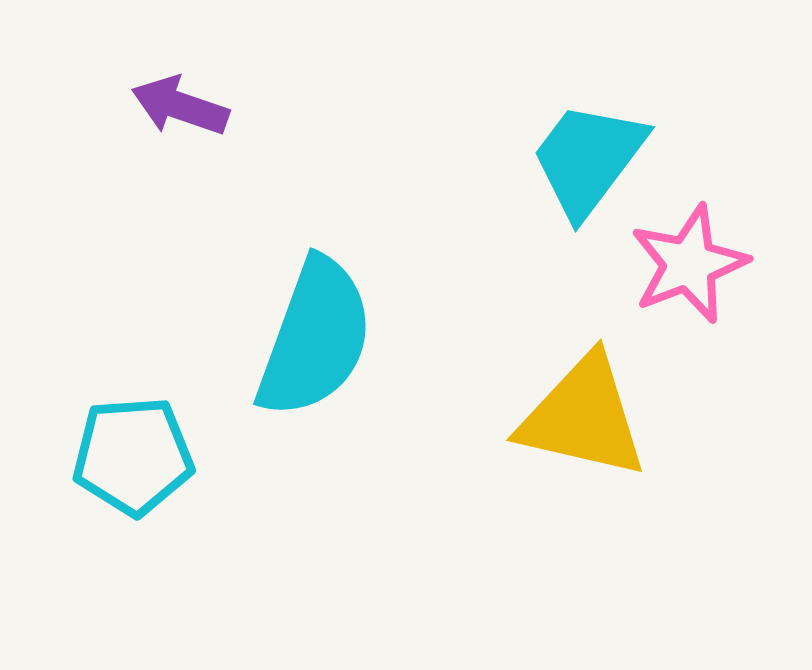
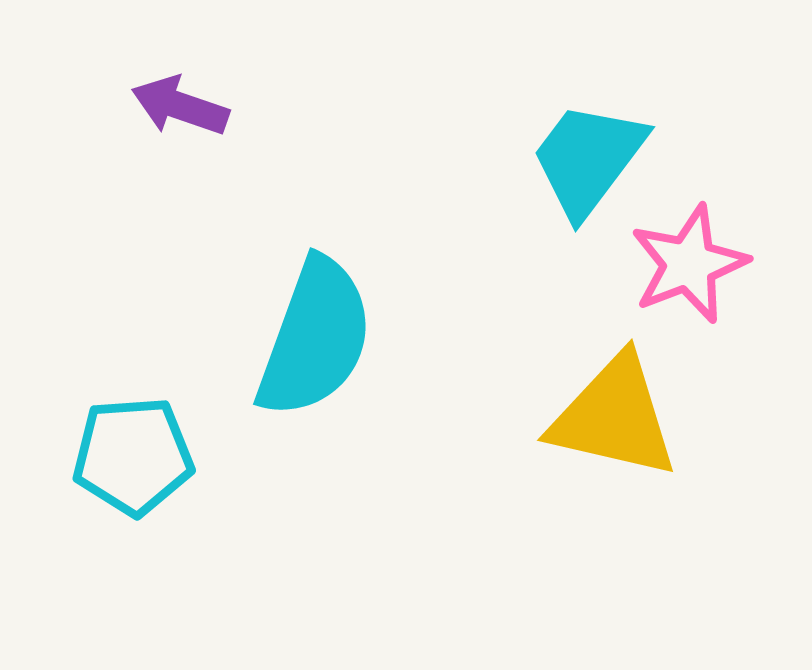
yellow triangle: moved 31 px right
